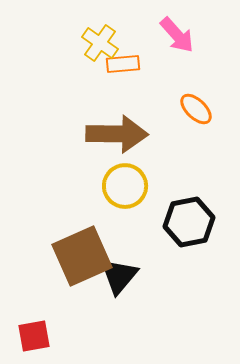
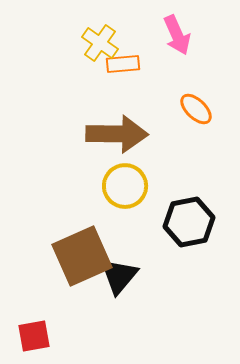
pink arrow: rotated 18 degrees clockwise
